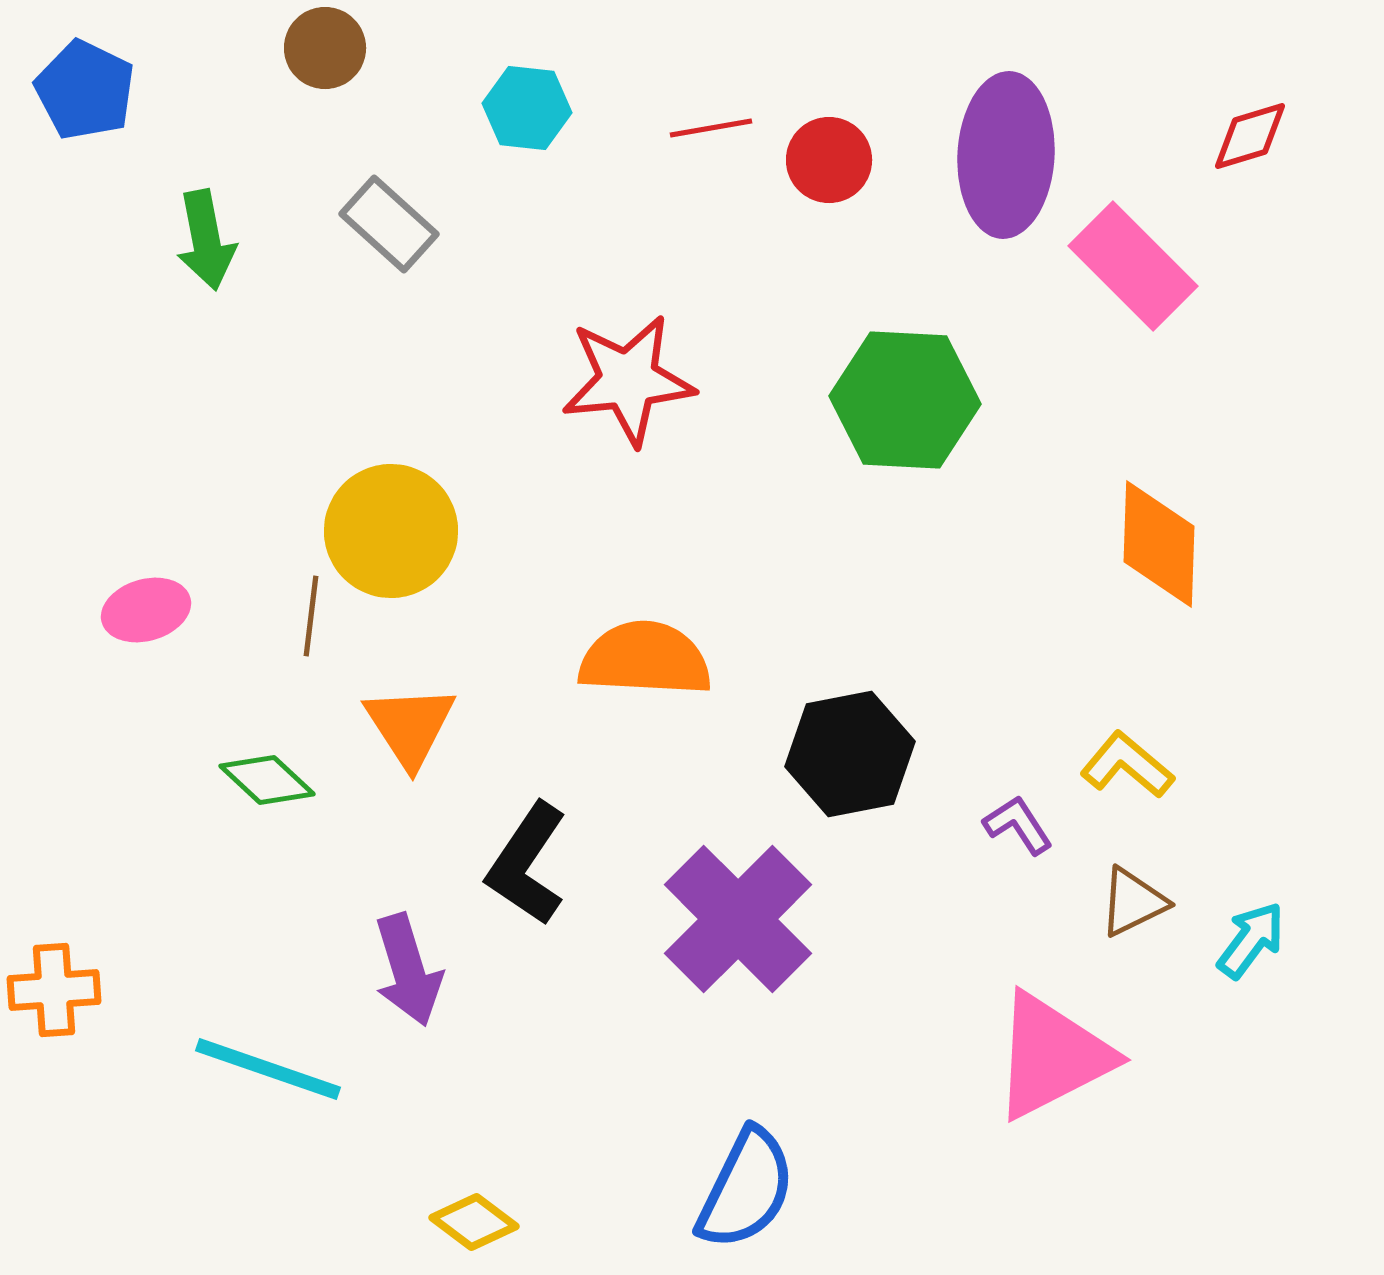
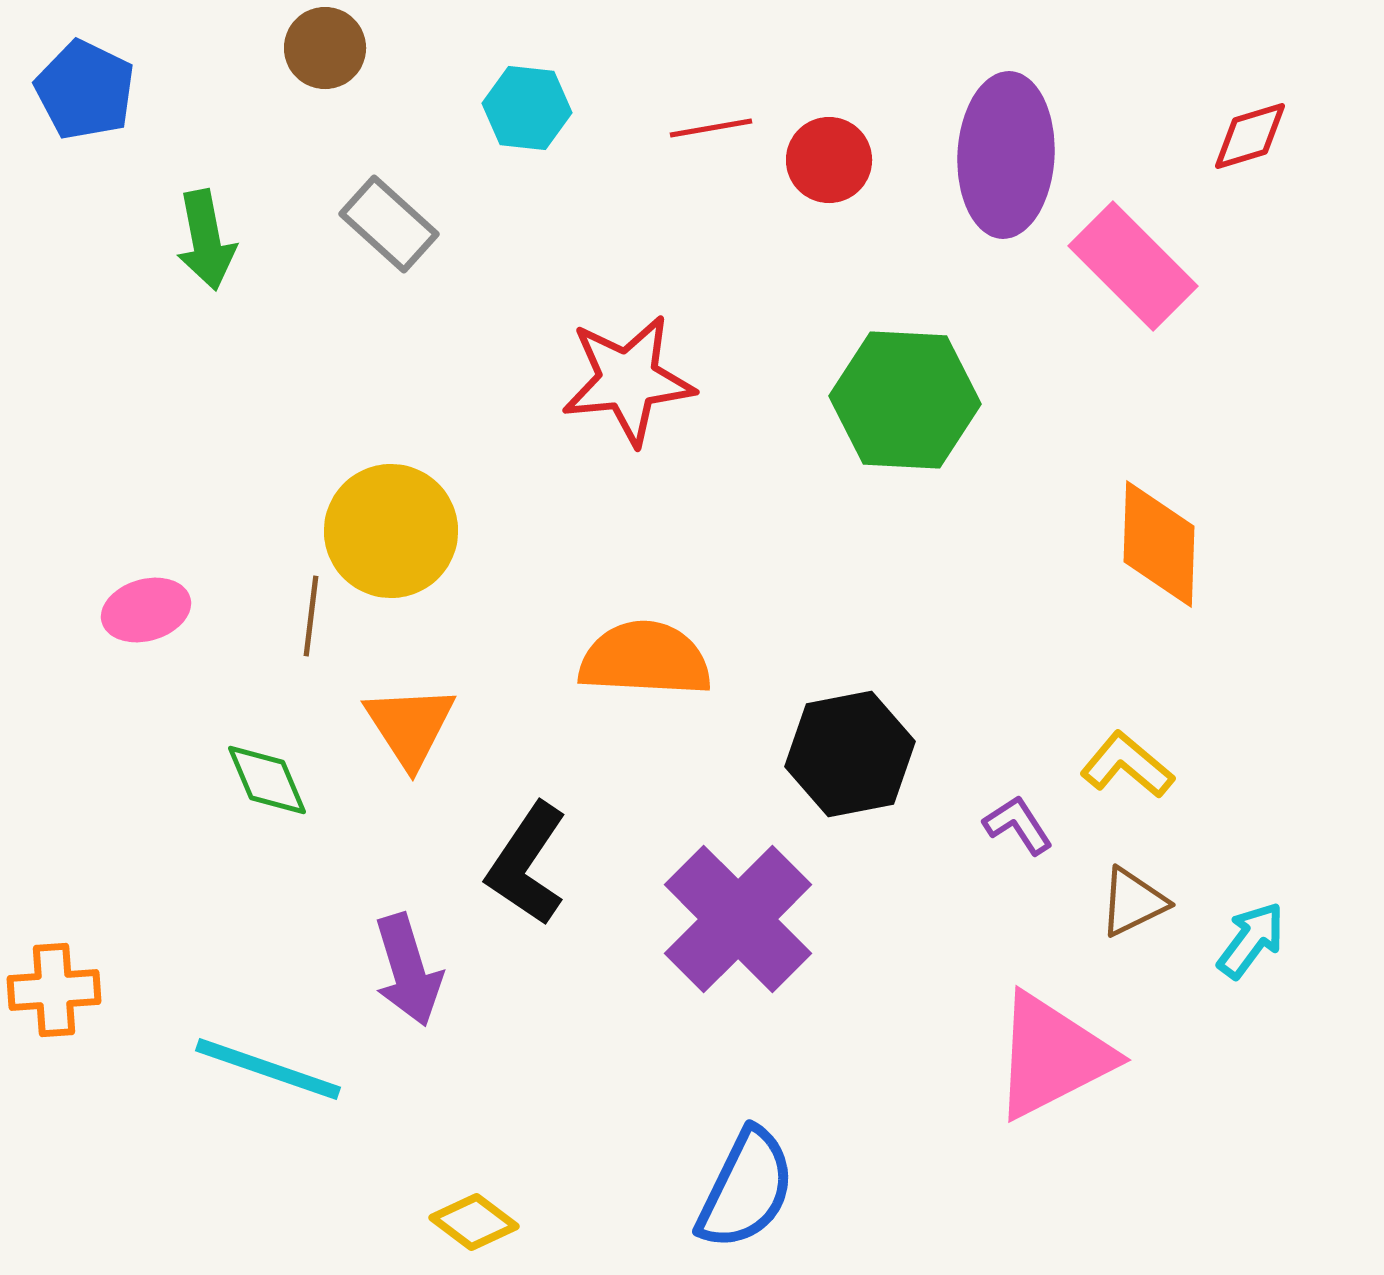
green diamond: rotated 24 degrees clockwise
